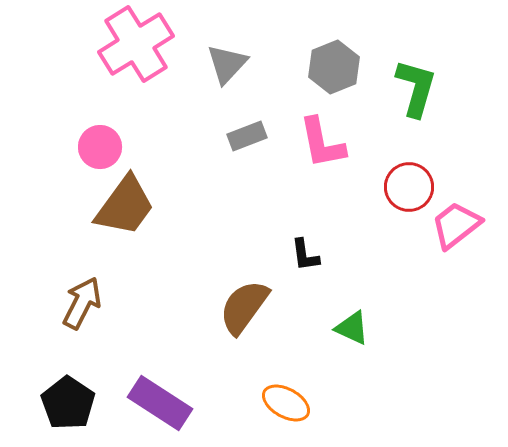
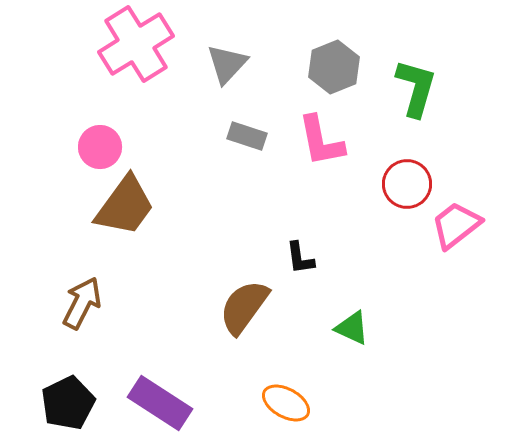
gray rectangle: rotated 39 degrees clockwise
pink L-shape: moved 1 px left, 2 px up
red circle: moved 2 px left, 3 px up
black L-shape: moved 5 px left, 3 px down
black pentagon: rotated 12 degrees clockwise
